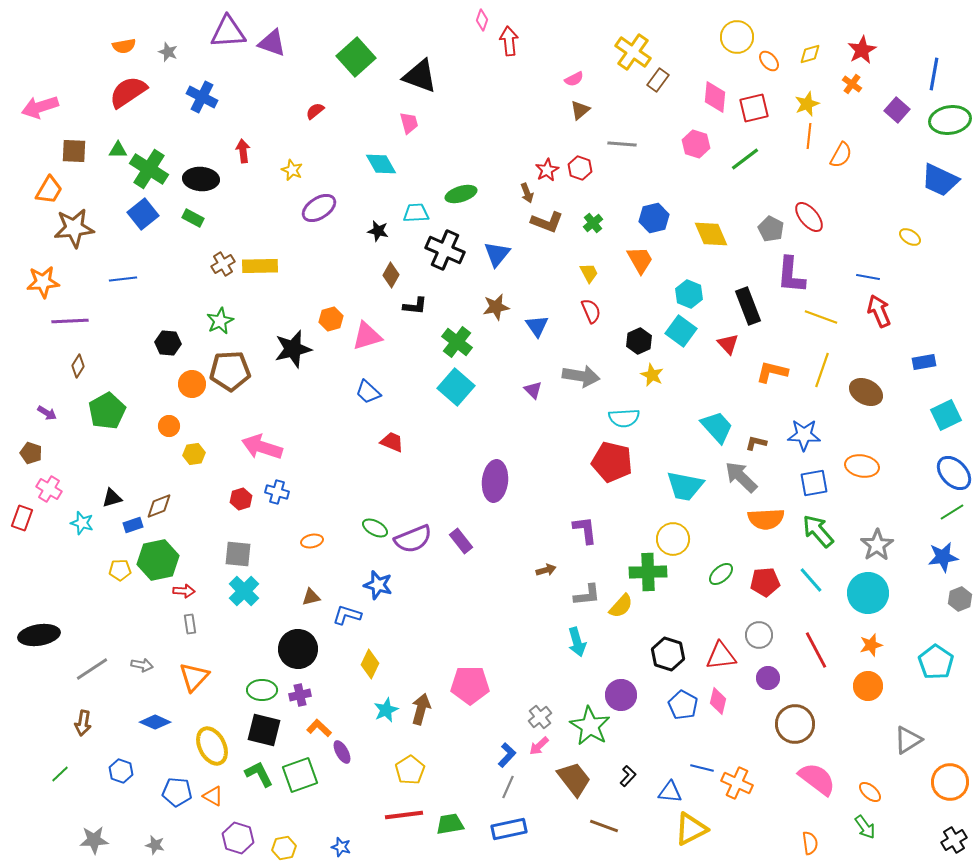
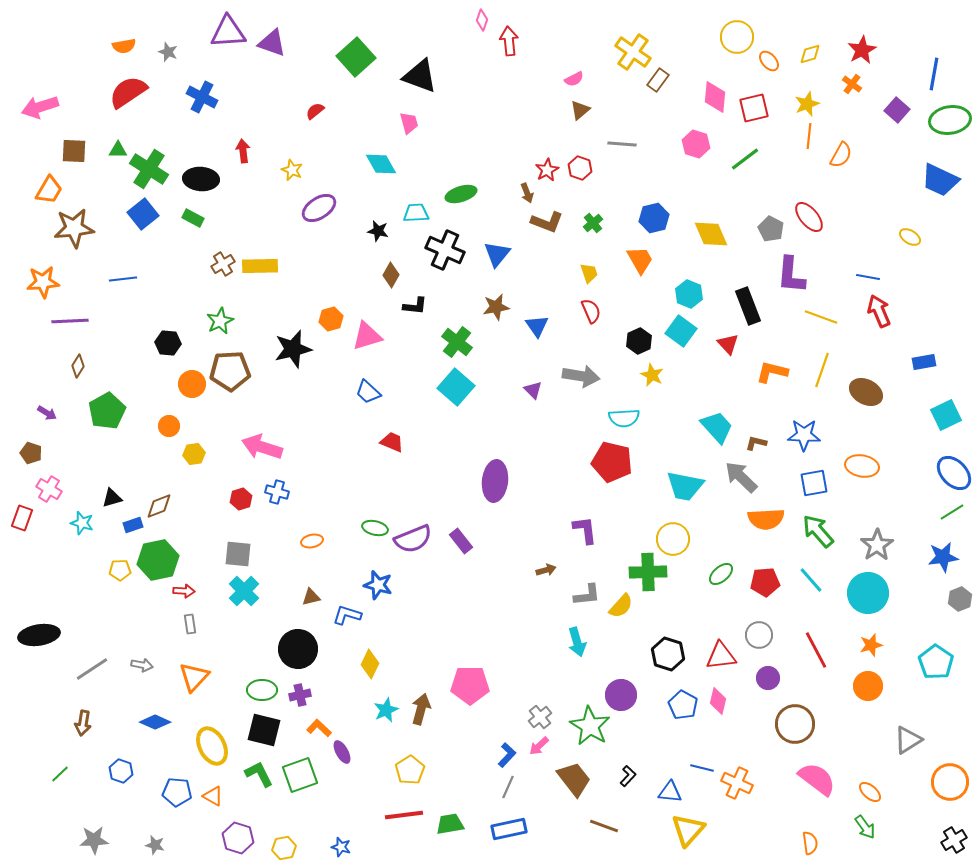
yellow trapezoid at (589, 273): rotated 10 degrees clockwise
green ellipse at (375, 528): rotated 15 degrees counterclockwise
yellow triangle at (691, 829): moved 3 px left, 1 px down; rotated 21 degrees counterclockwise
